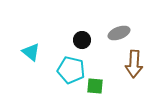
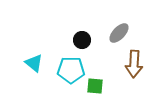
gray ellipse: rotated 25 degrees counterclockwise
cyan triangle: moved 3 px right, 11 px down
cyan pentagon: rotated 12 degrees counterclockwise
